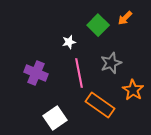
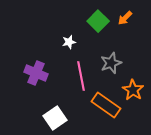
green square: moved 4 px up
pink line: moved 2 px right, 3 px down
orange rectangle: moved 6 px right
